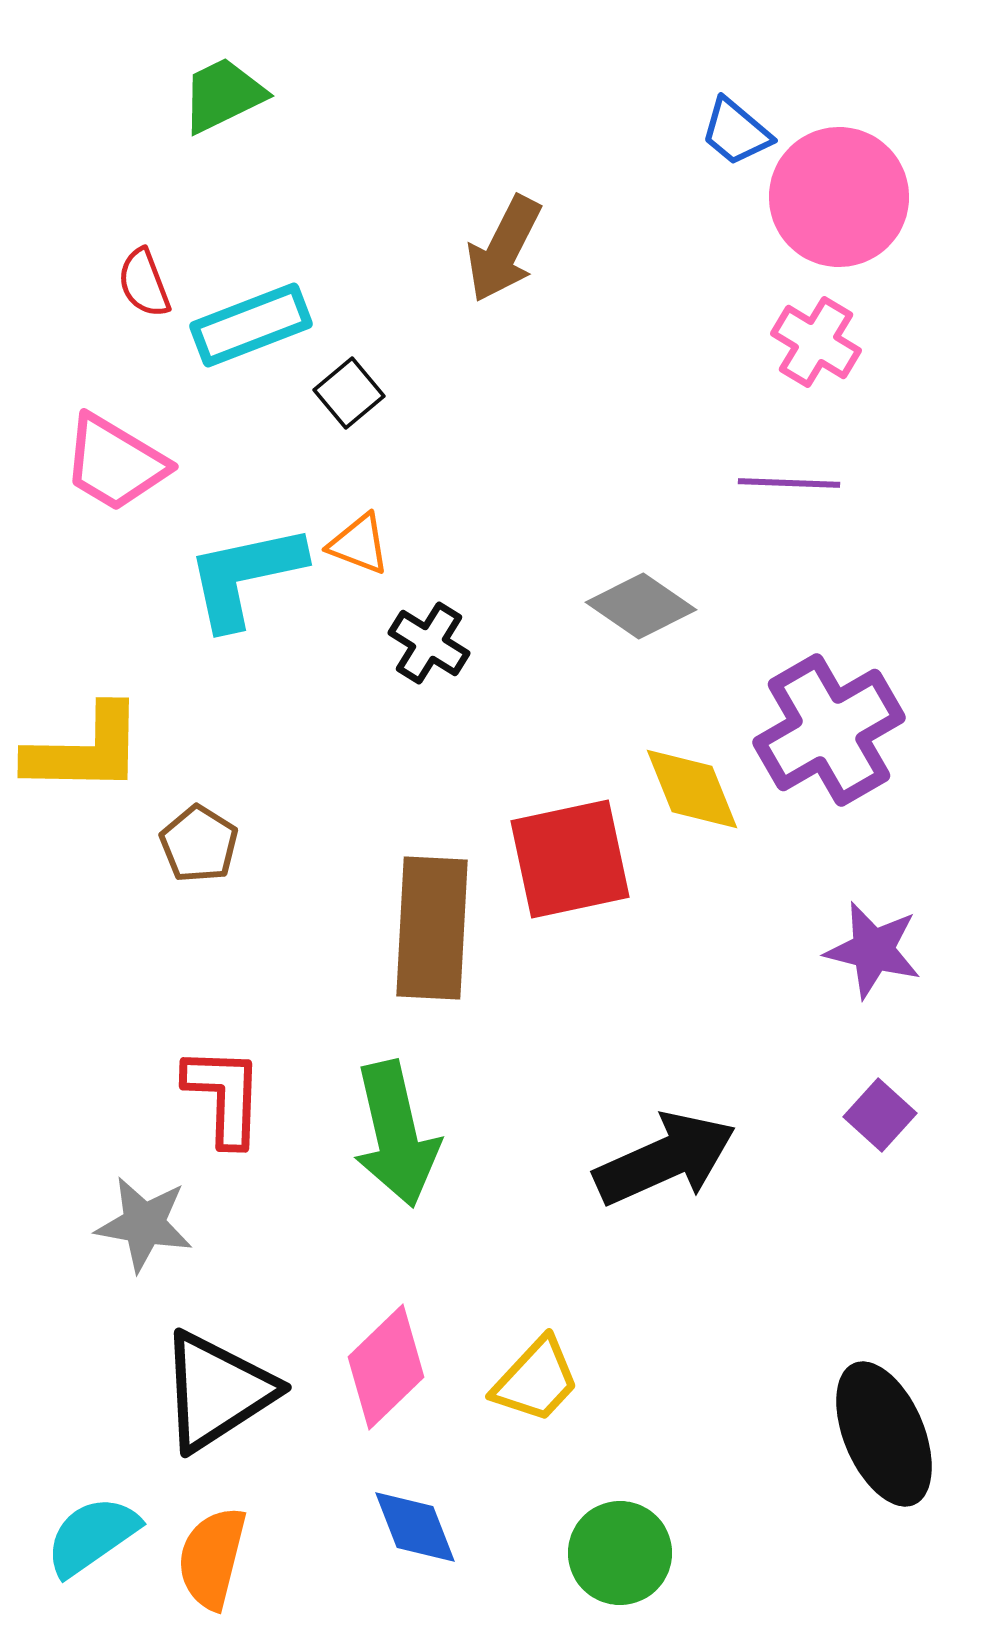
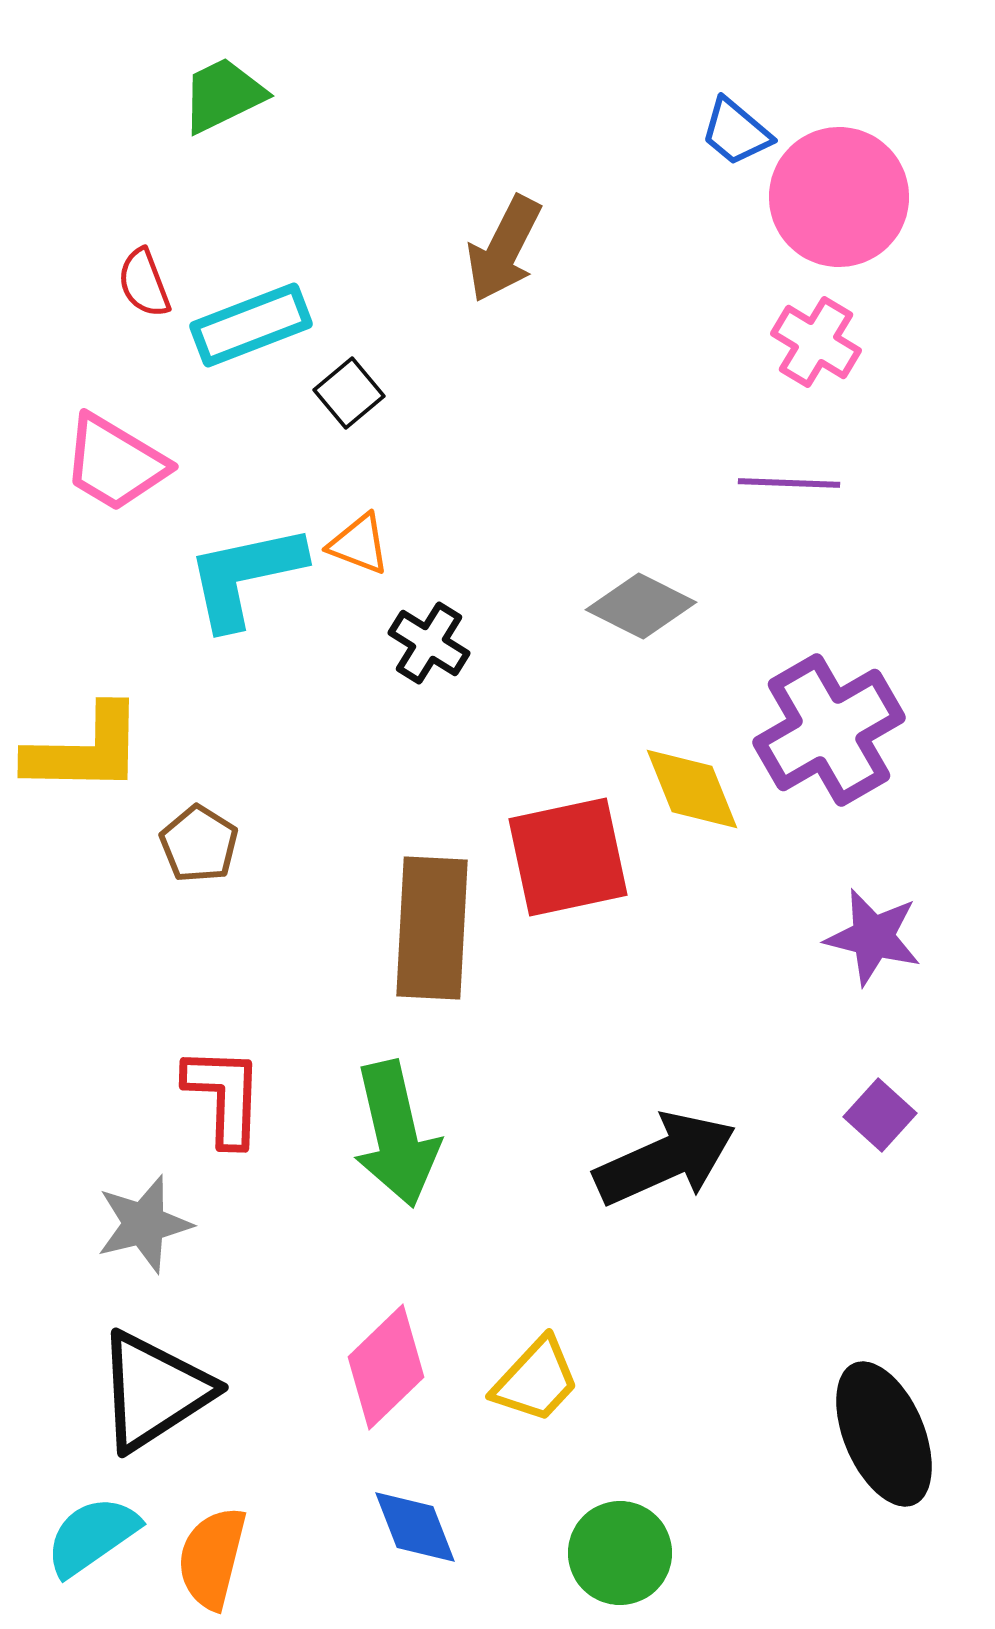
gray diamond: rotated 8 degrees counterclockwise
red square: moved 2 px left, 2 px up
purple star: moved 13 px up
gray star: rotated 24 degrees counterclockwise
black triangle: moved 63 px left
